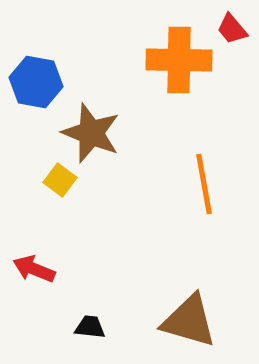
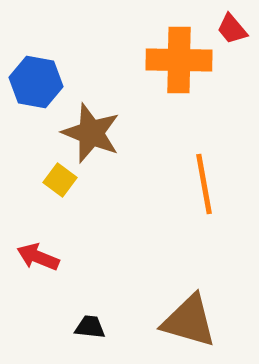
red arrow: moved 4 px right, 12 px up
